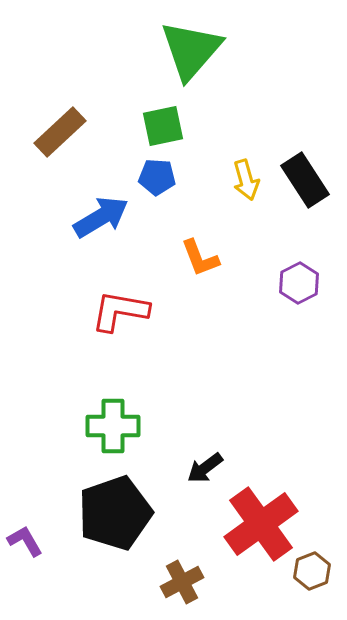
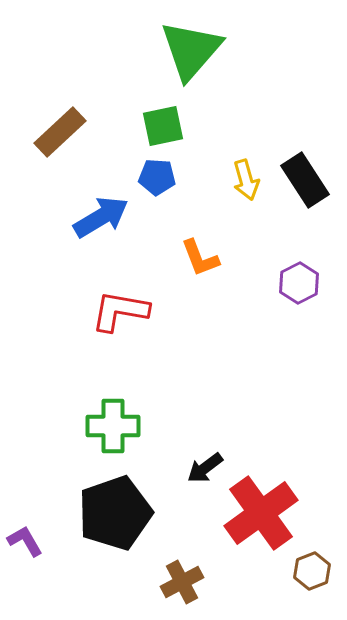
red cross: moved 11 px up
